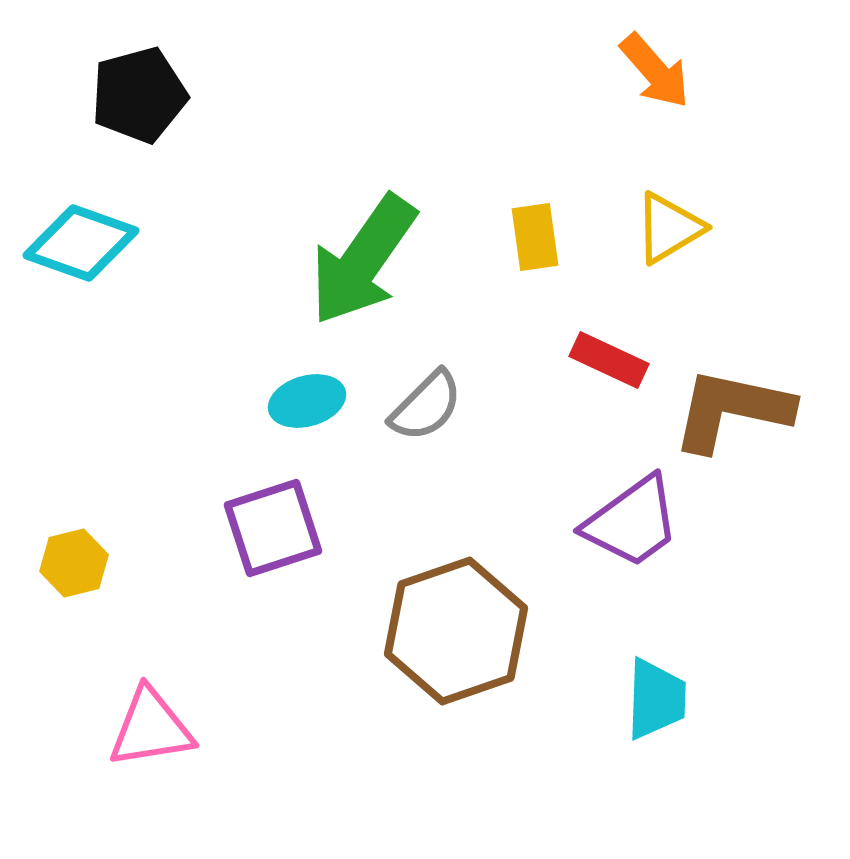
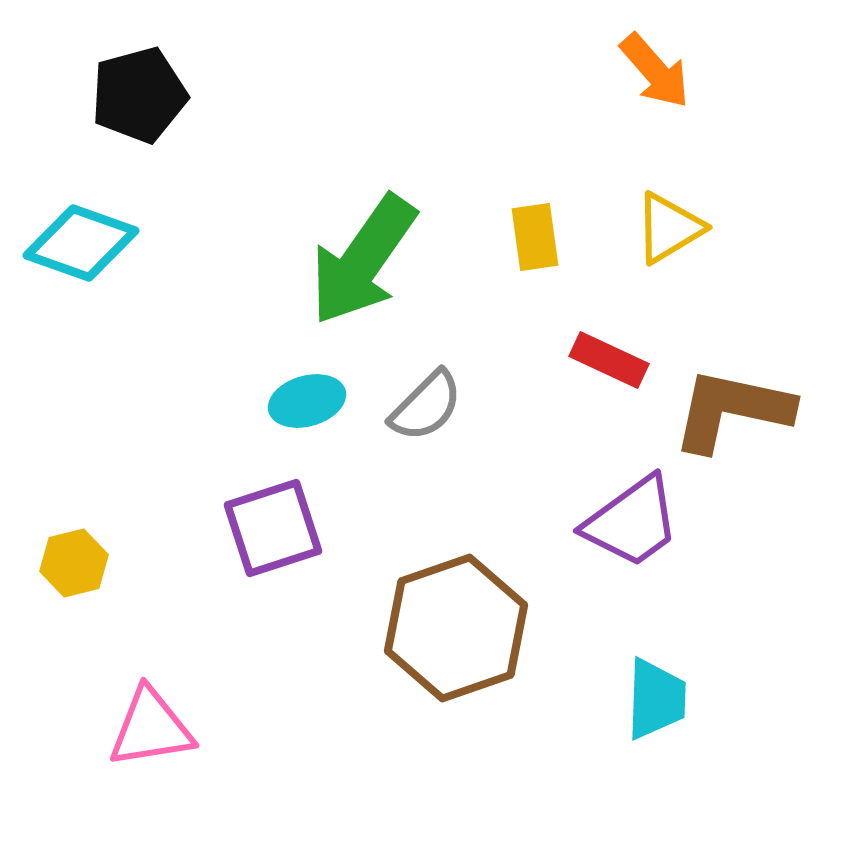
brown hexagon: moved 3 px up
